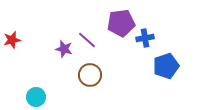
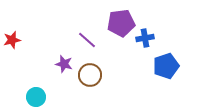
purple star: moved 15 px down
